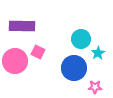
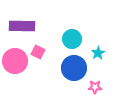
cyan circle: moved 9 px left
